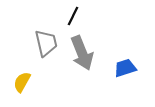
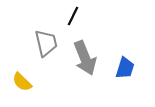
gray arrow: moved 3 px right, 5 px down
blue trapezoid: rotated 125 degrees clockwise
yellow semicircle: rotated 75 degrees counterclockwise
